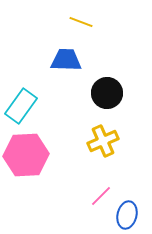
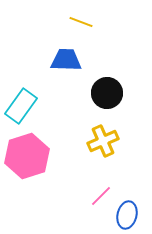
pink hexagon: moved 1 px right, 1 px down; rotated 15 degrees counterclockwise
